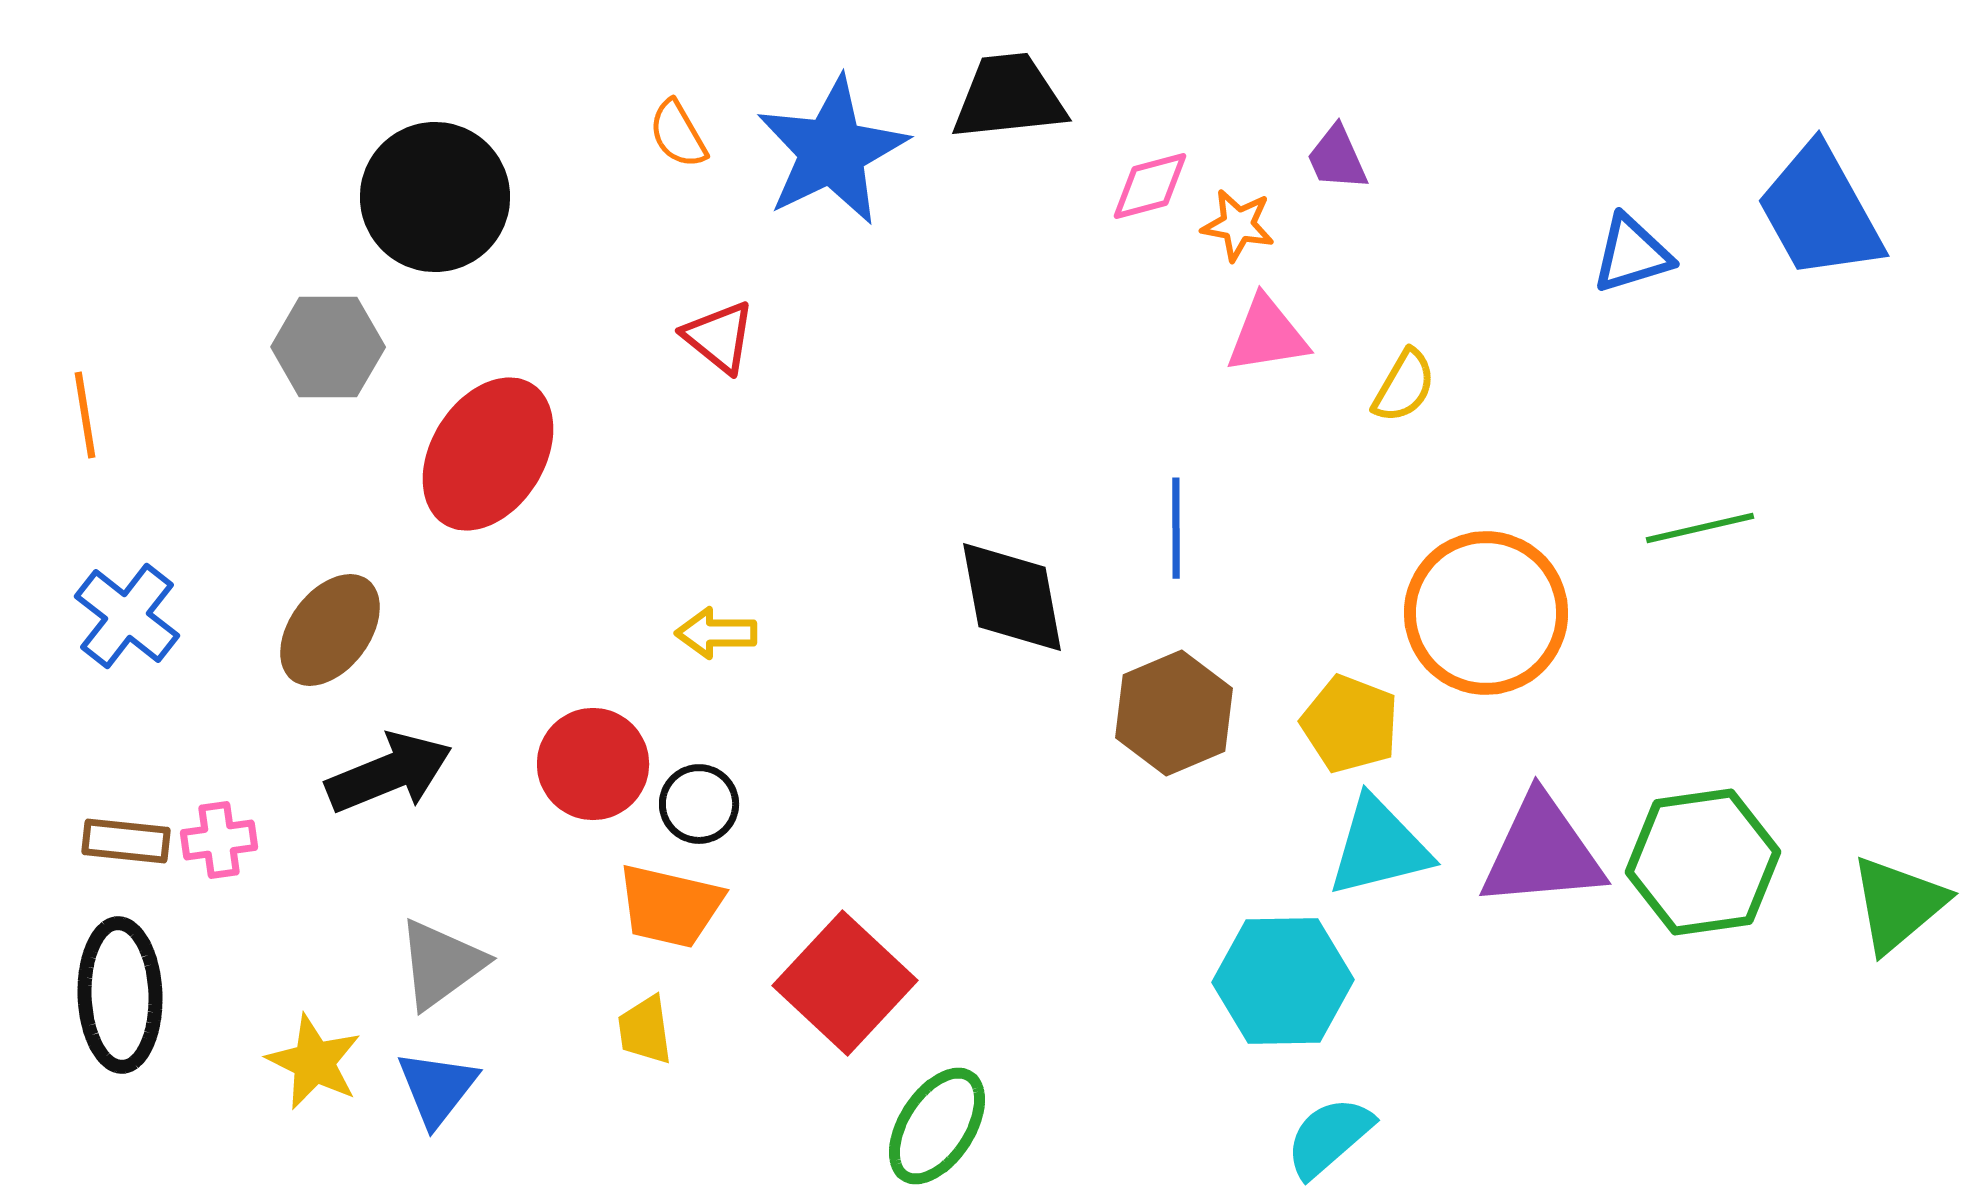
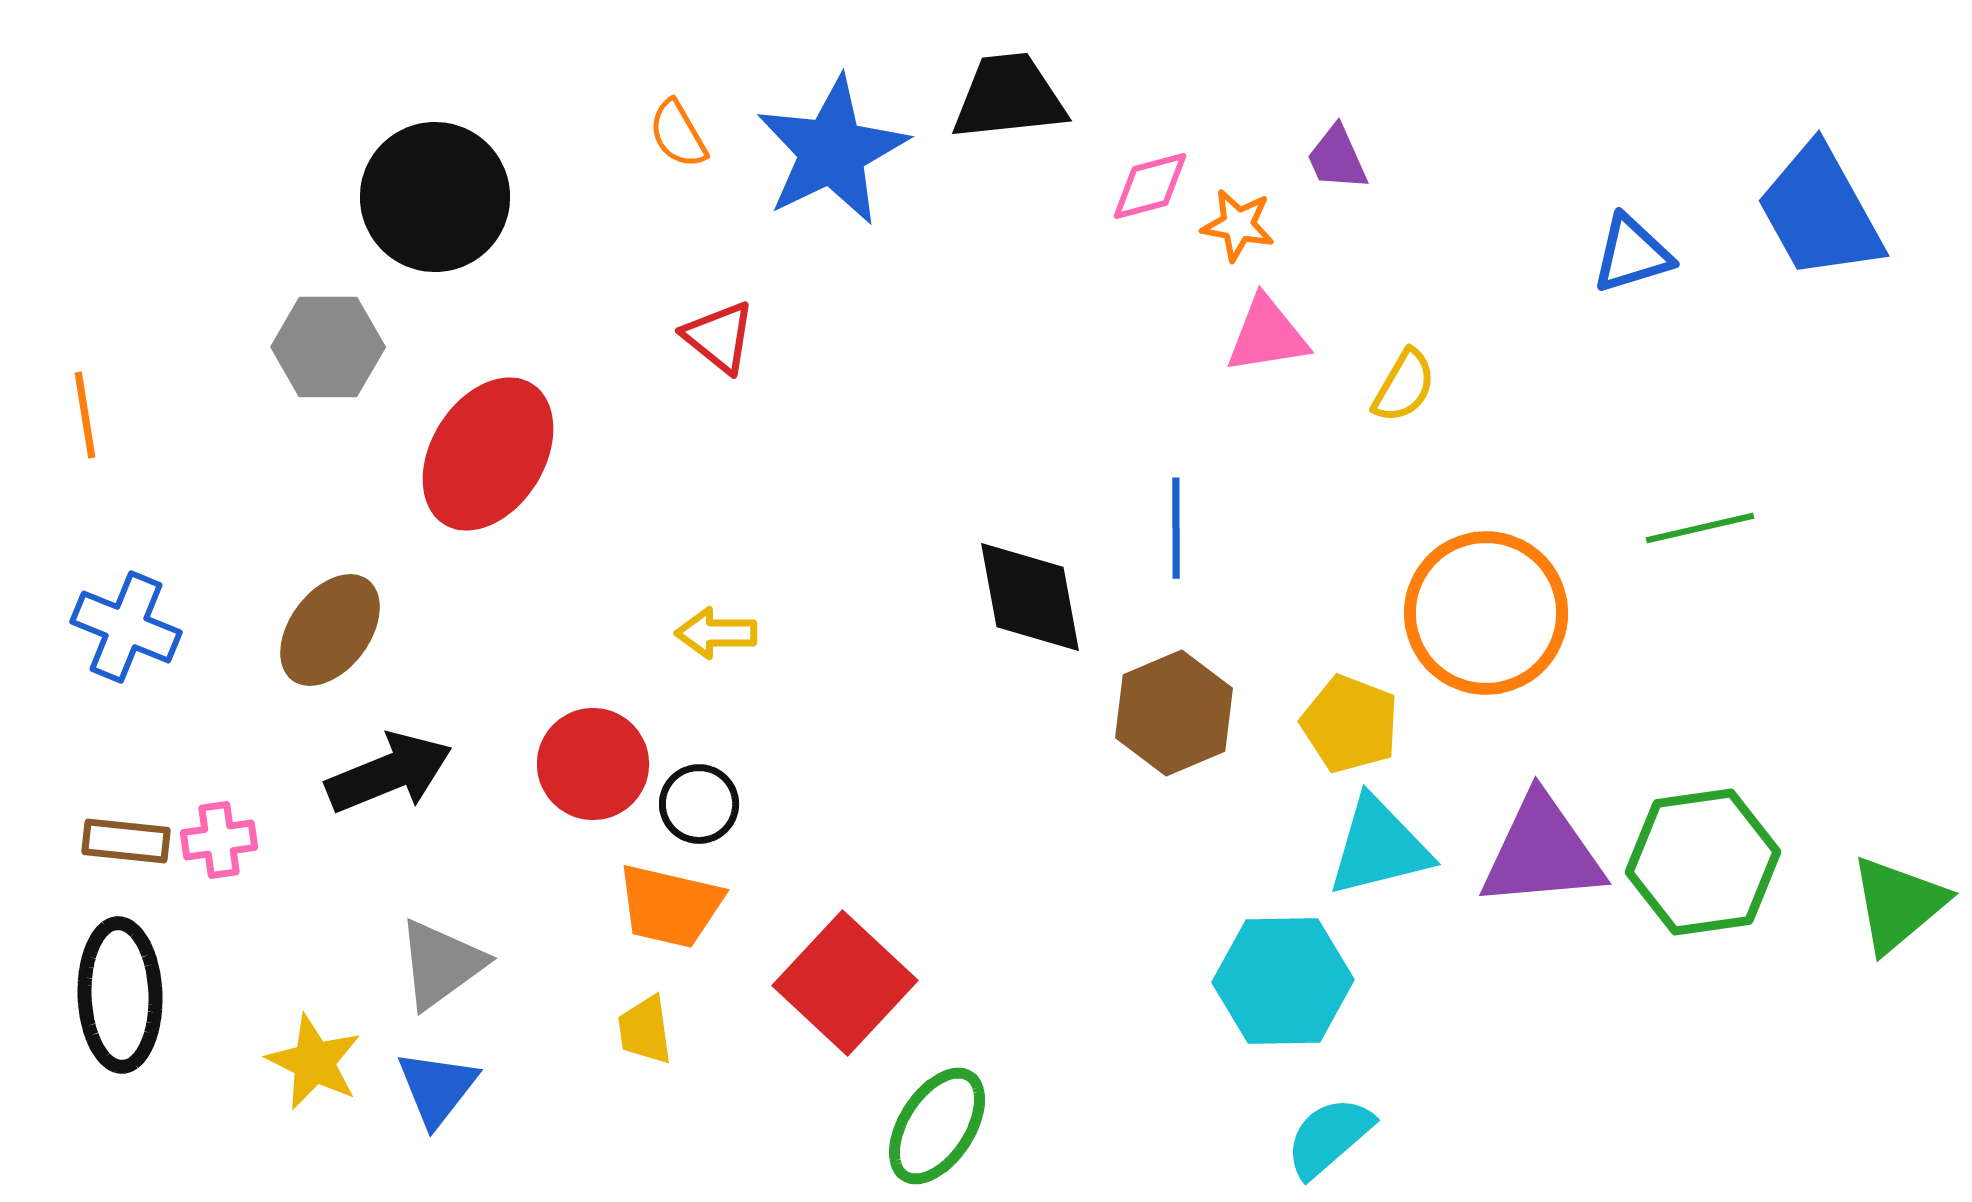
black diamond at (1012, 597): moved 18 px right
blue cross at (127, 616): moved 1 px left, 11 px down; rotated 16 degrees counterclockwise
